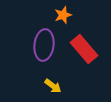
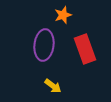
red rectangle: moved 1 px right; rotated 20 degrees clockwise
